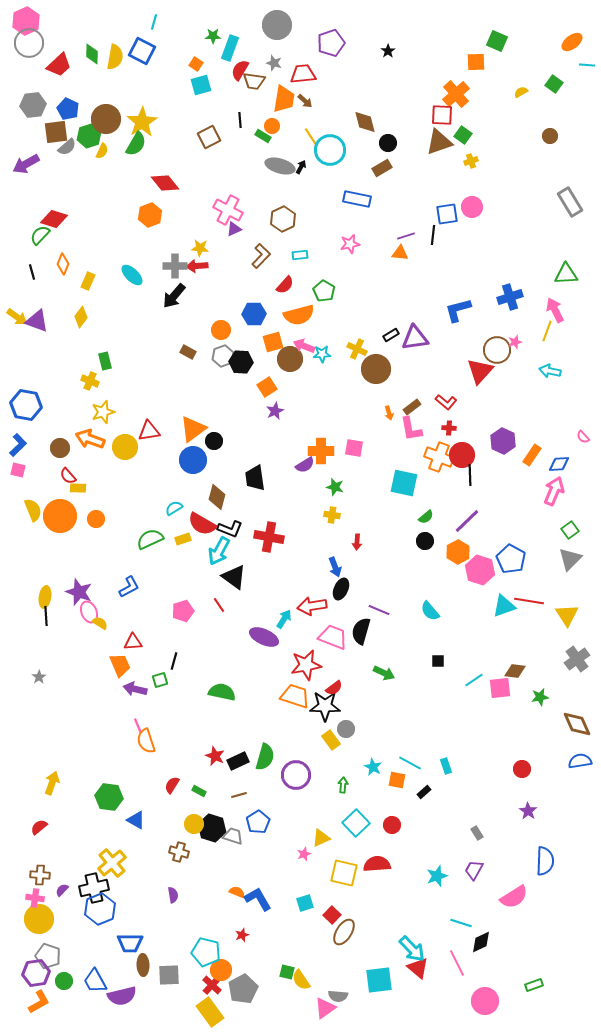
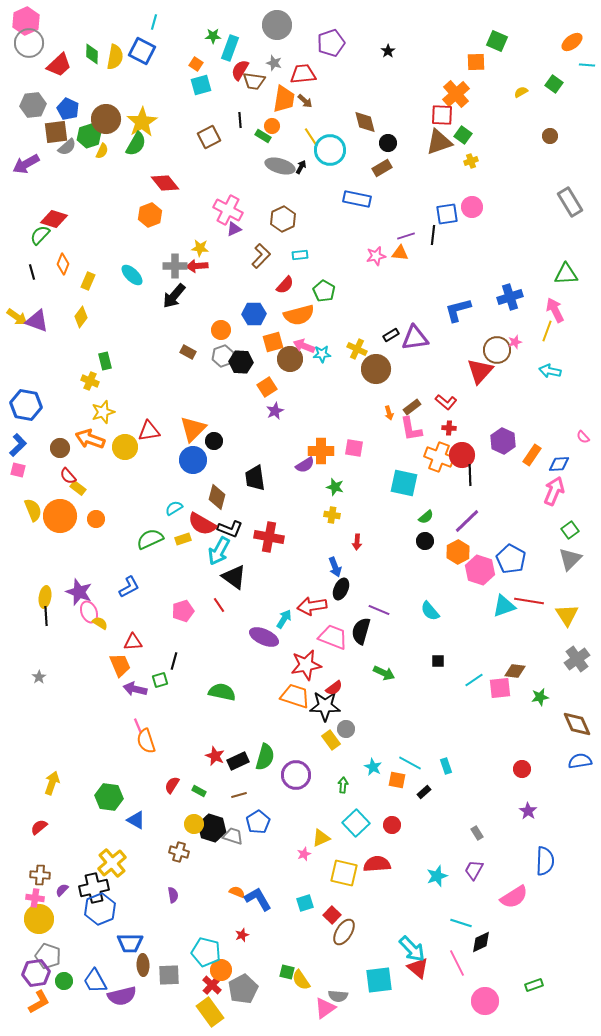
pink star at (350, 244): moved 26 px right, 12 px down
orange triangle at (193, 429): rotated 8 degrees counterclockwise
yellow rectangle at (78, 488): rotated 35 degrees clockwise
